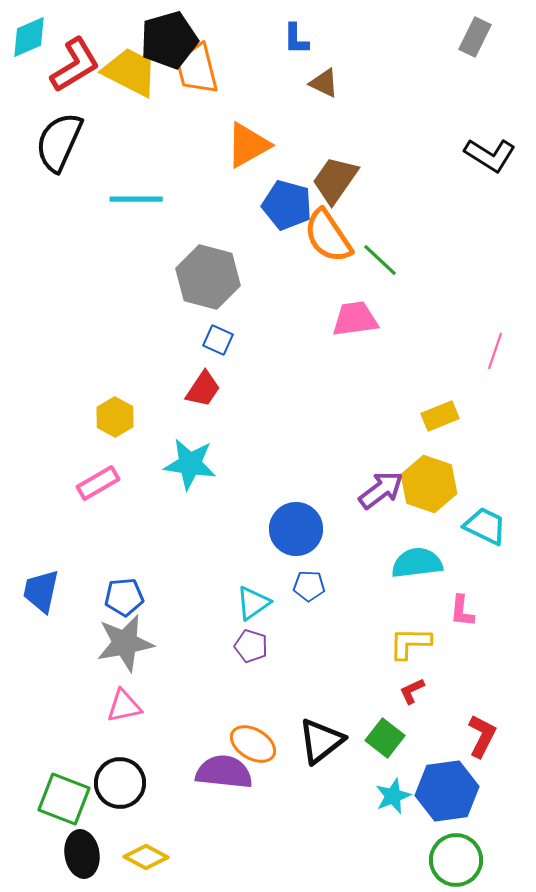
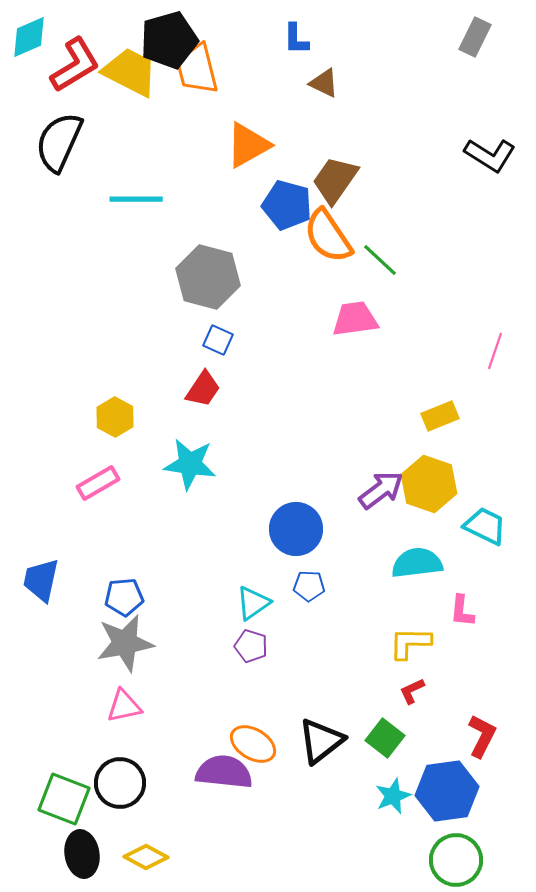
blue trapezoid at (41, 591): moved 11 px up
